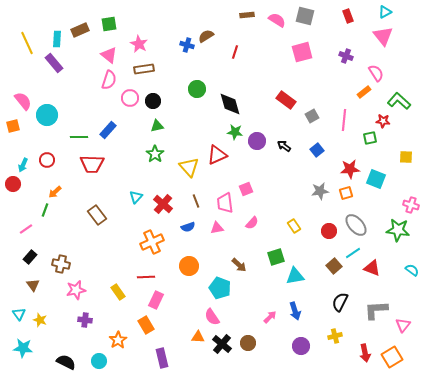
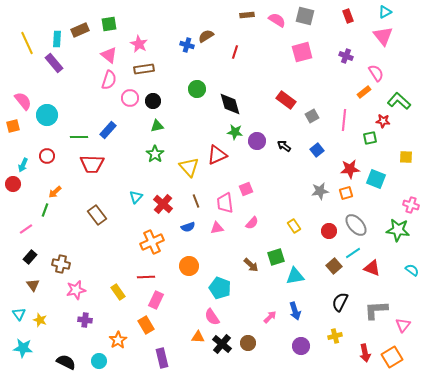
red circle at (47, 160): moved 4 px up
brown arrow at (239, 265): moved 12 px right
